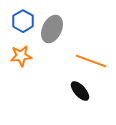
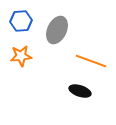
blue hexagon: moved 2 px left; rotated 25 degrees clockwise
gray ellipse: moved 5 px right, 1 px down
black ellipse: rotated 30 degrees counterclockwise
